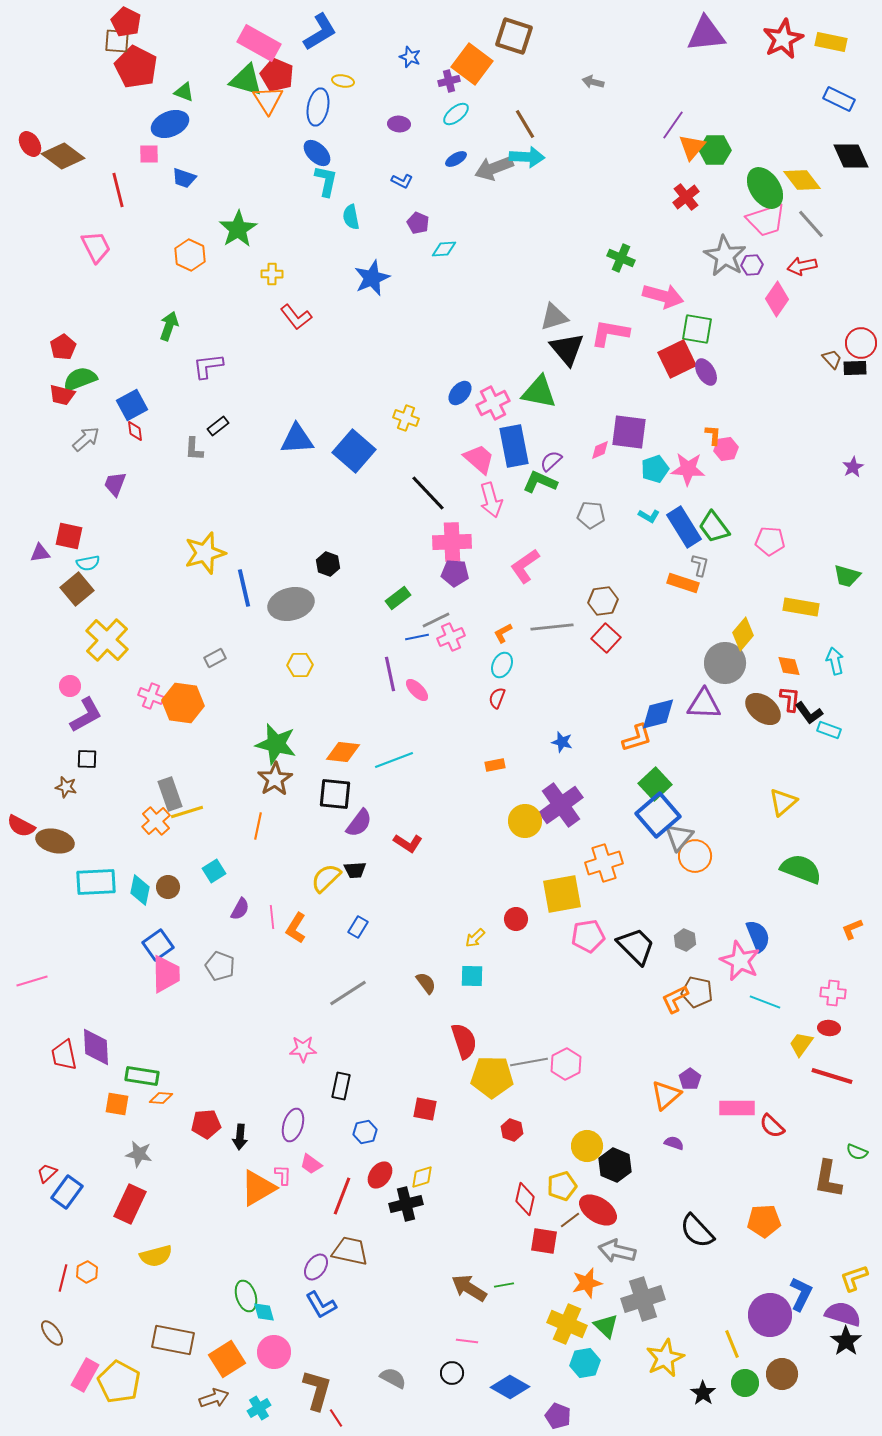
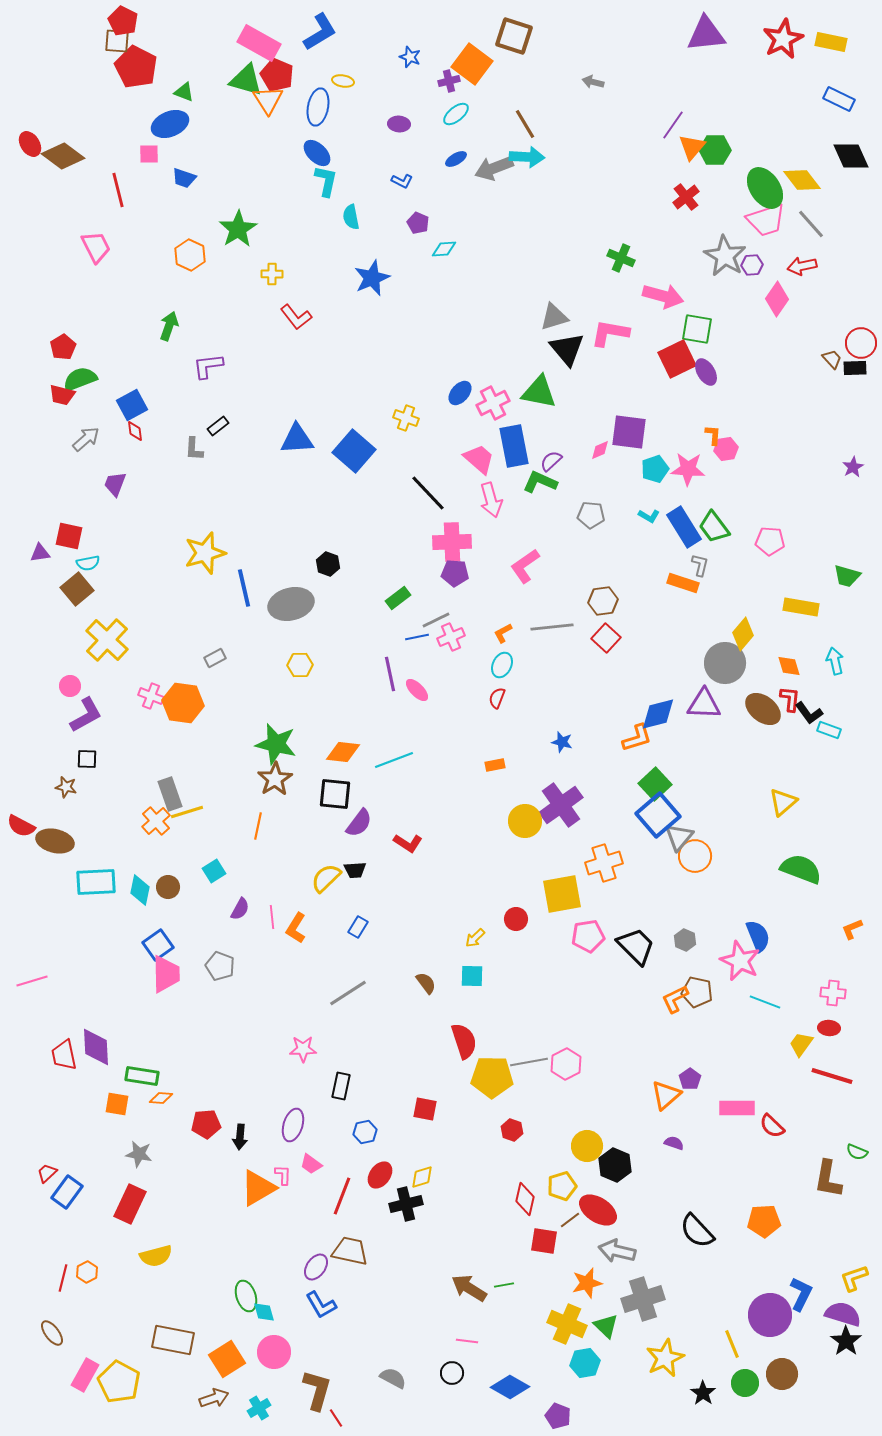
red pentagon at (126, 22): moved 3 px left, 1 px up
